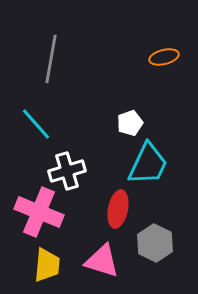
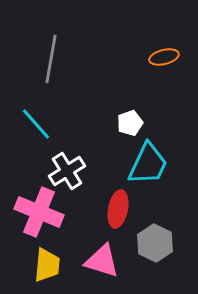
white cross: rotated 15 degrees counterclockwise
